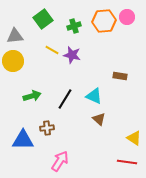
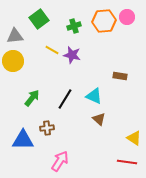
green square: moved 4 px left
green arrow: moved 2 px down; rotated 36 degrees counterclockwise
